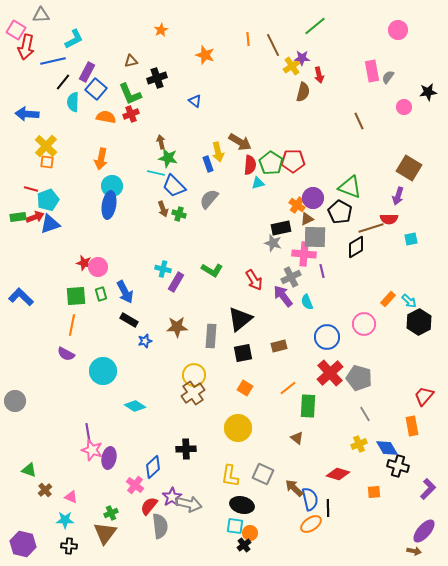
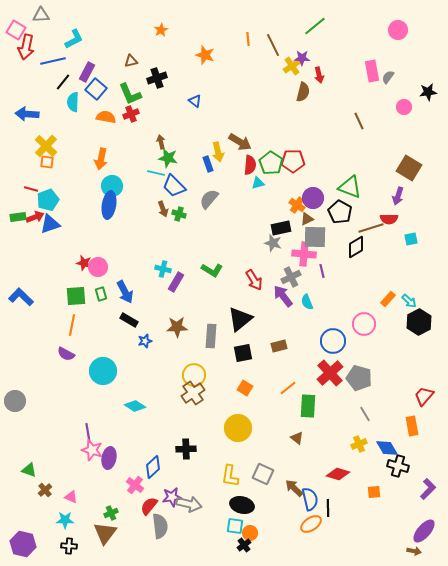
blue circle at (327, 337): moved 6 px right, 4 px down
purple star at (172, 497): rotated 24 degrees clockwise
